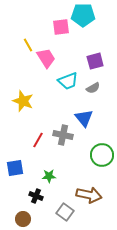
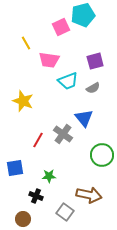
cyan pentagon: rotated 15 degrees counterclockwise
pink square: rotated 18 degrees counterclockwise
yellow line: moved 2 px left, 2 px up
pink trapezoid: moved 3 px right, 2 px down; rotated 130 degrees clockwise
gray cross: moved 1 px up; rotated 24 degrees clockwise
